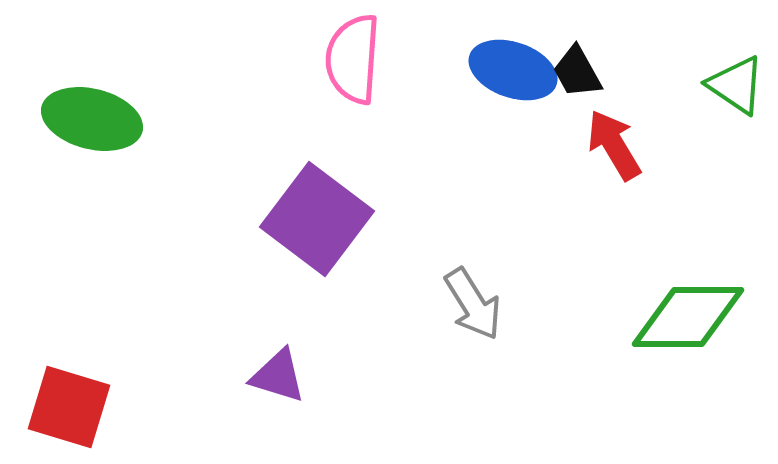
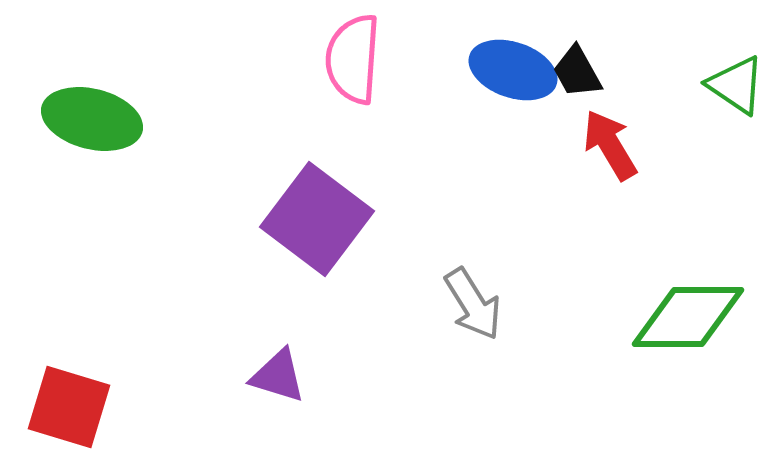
red arrow: moved 4 px left
